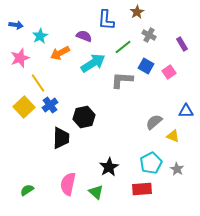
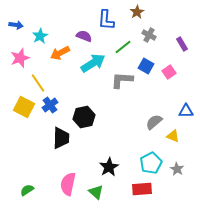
yellow square: rotated 20 degrees counterclockwise
